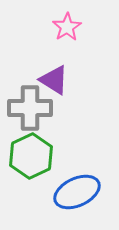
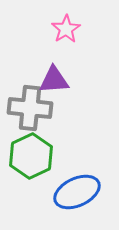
pink star: moved 1 px left, 2 px down
purple triangle: rotated 36 degrees counterclockwise
gray cross: rotated 6 degrees clockwise
